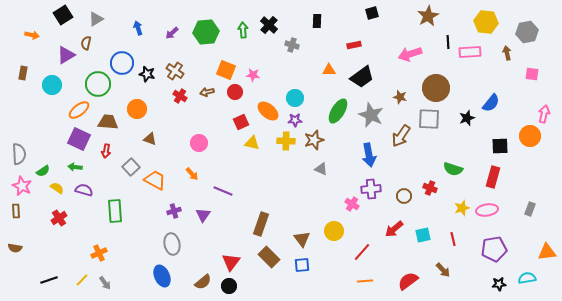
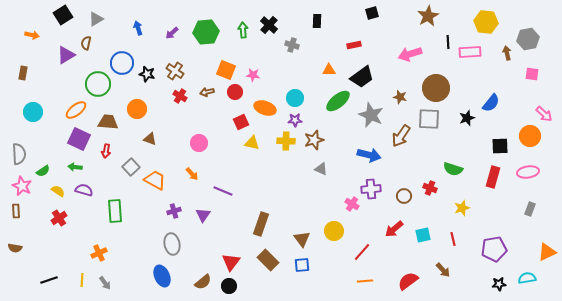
gray hexagon at (527, 32): moved 1 px right, 7 px down
cyan circle at (52, 85): moved 19 px left, 27 px down
orange ellipse at (79, 110): moved 3 px left
orange ellipse at (268, 111): moved 3 px left, 3 px up; rotated 20 degrees counterclockwise
green ellipse at (338, 111): moved 10 px up; rotated 20 degrees clockwise
pink arrow at (544, 114): rotated 120 degrees clockwise
blue arrow at (369, 155): rotated 65 degrees counterclockwise
yellow semicircle at (57, 188): moved 1 px right, 3 px down
pink ellipse at (487, 210): moved 41 px right, 38 px up
orange triangle at (547, 252): rotated 18 degrees counterclockwise
brown rectangle at (269, 257): moved 1 px left, 3 px down
yellow line at (82, 280): rotated 40 degrees counterclockwise
